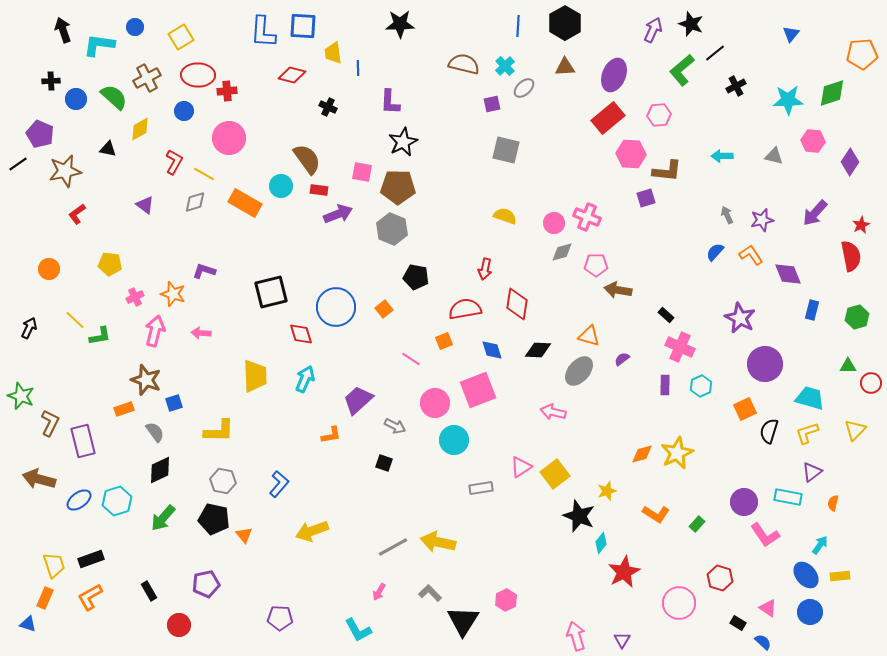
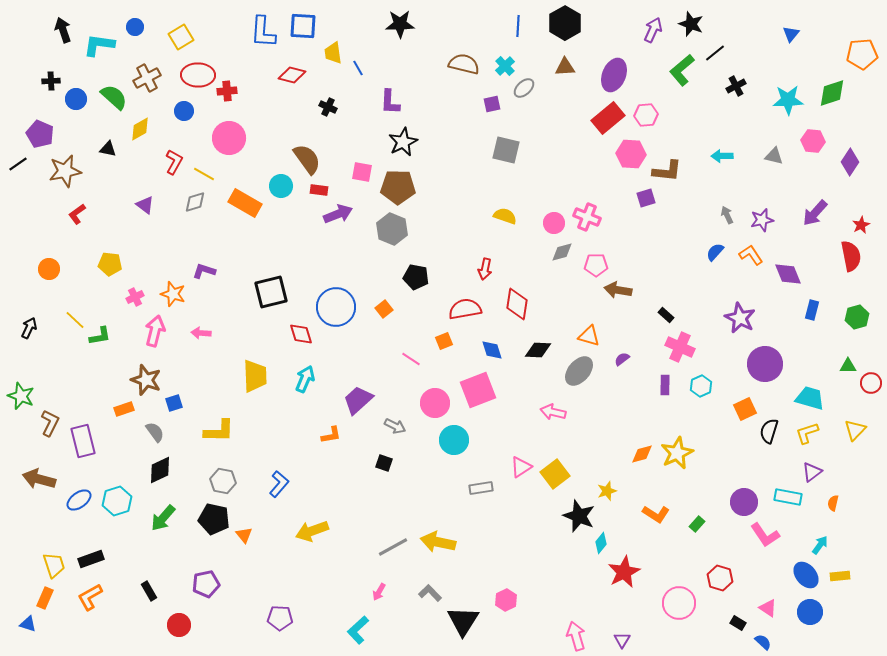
blue line at (358, 68): rotated 28 degrees counterclockwise
pink hexagon at (659, 115): moved 13 px left
cyan L-shape at (358, 630): rotated 76 degrees clockwise
